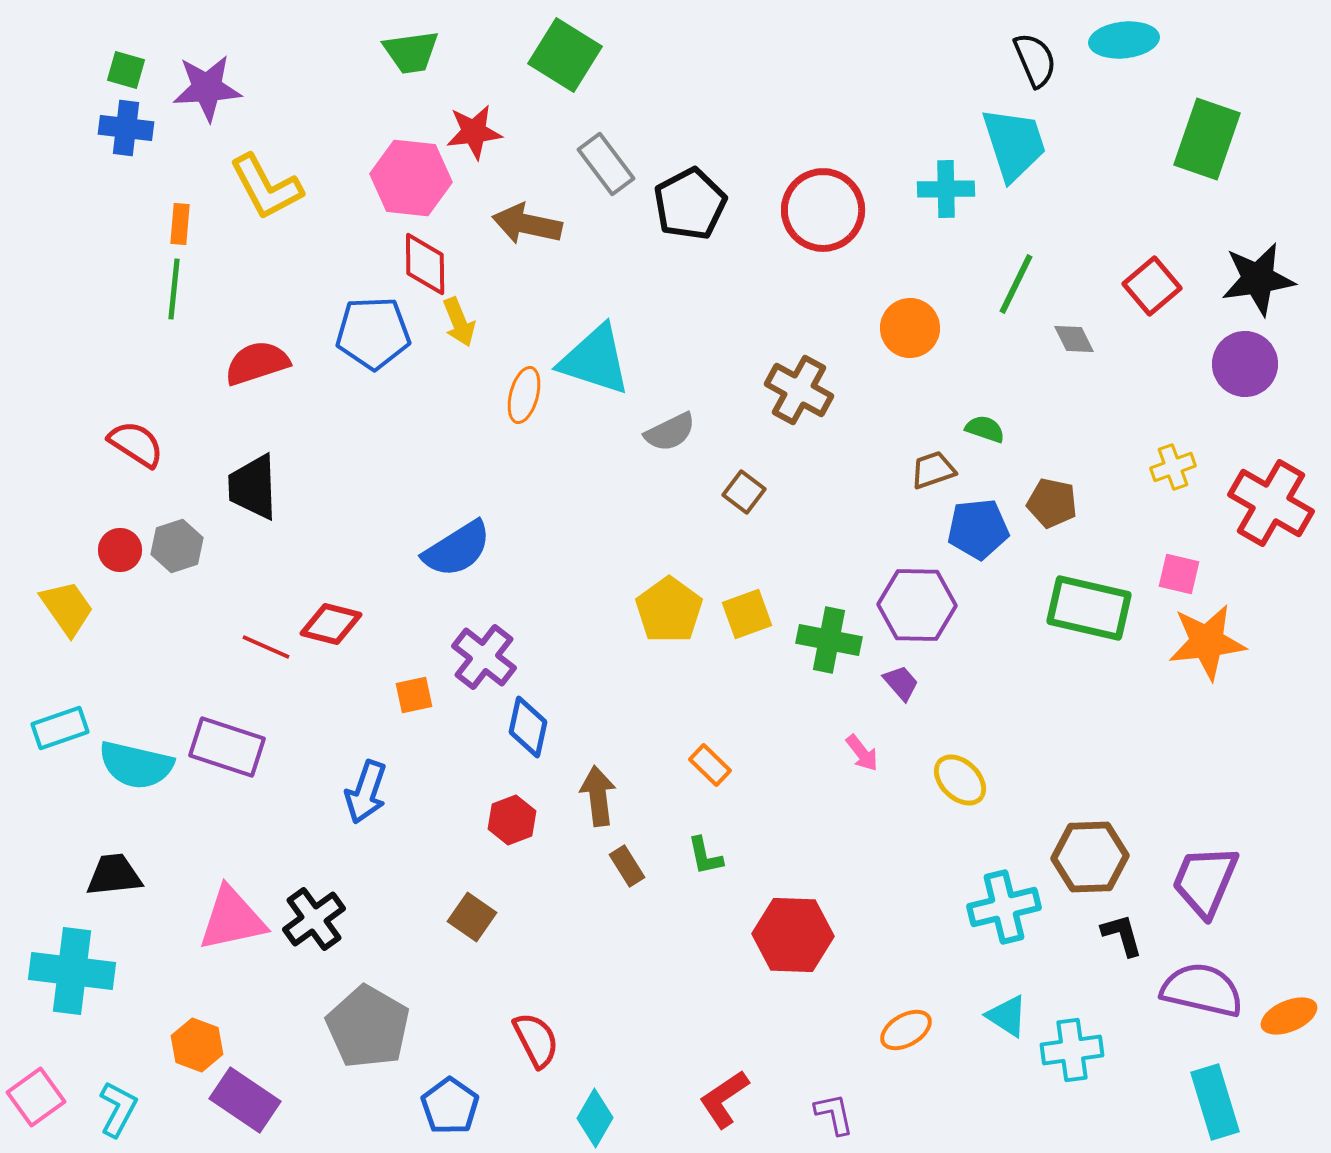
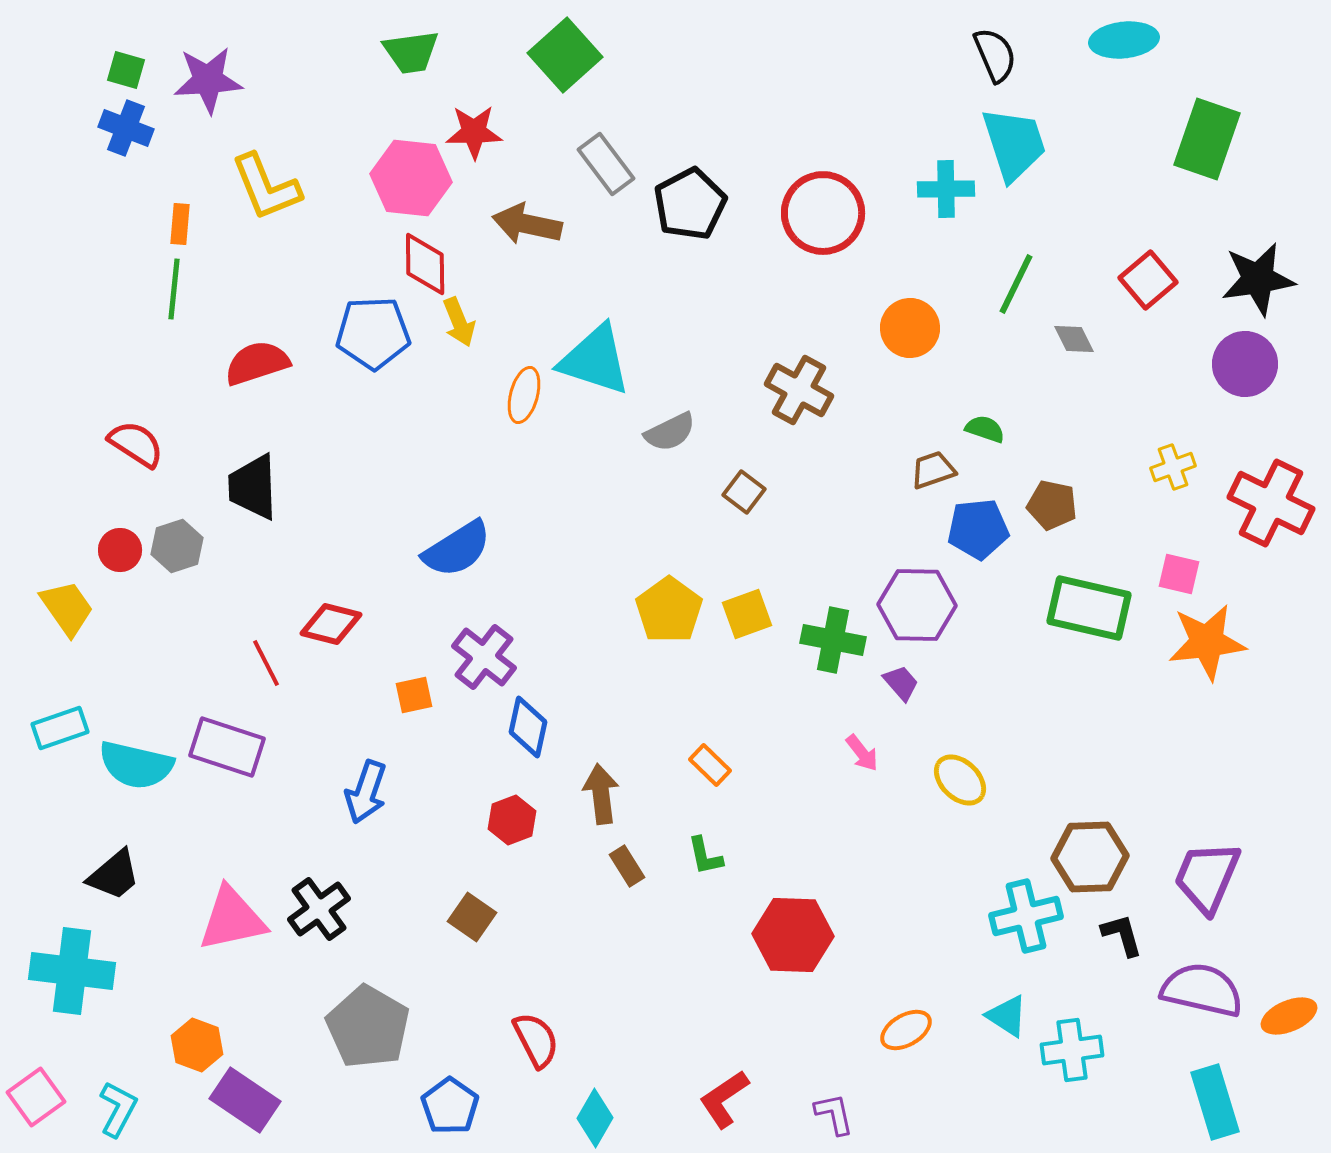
green square at (565, 55): rotated 16 degrees clockwise
black semicircle at (1035, 60): moved 40 px left, 5 px up
purple star at (207, 88): moved 1 px right, 8 px up
blue cross at (126, 128): rotated 14 degrees clockwise
red star at (474, 132): rotated 6 degrees clockwise
yellow L-shape at (266, 187): rotated 6 degrees clockwise
red circle at (823, 210): moved 3 px down
red square at (1152, 286): moved 4 px left, 6 px up
brown pentagon at (1052, 503): moved 2 px down
red cross at (1271, 503): rotated 4 degrees counterclockwise
green cross at (829, 640): moved 4 px right
red line at (266, 647): moved 16 px down; rotated 39 degrees clockwise
brown arrow at (598, 796): moved 3 px right, 2 px up
black trapezoid at (114, 875): rotated 146 degrees clockwise
purple trapezoid at (1205, 881): moved 2 px right, 4 px up
cyan cross at (1004, 907): moved 22 px right, 9 px down
black cross at (314, 919): moved 5 px right, 10 px up
